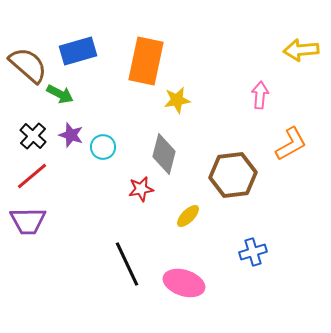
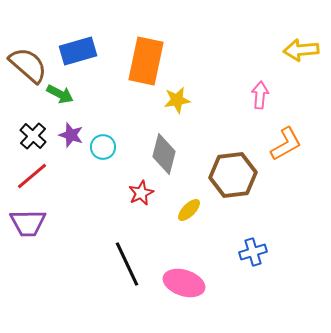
orange L-shape: moved 5 px left
red star: moved 4 px down; rotated 15 degrees counterclockwise
yellow ellipse: moved 1 px right, 6 px up
purple trapezoid: moved 2 px down
